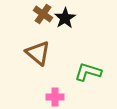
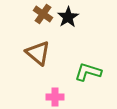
black star: moved 3 px right, 1 px up
